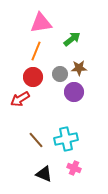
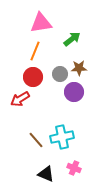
orange line: moved 1 px left
cyan cross: moved 4 px left, 2 px up
black triangle: moved 2 px right
